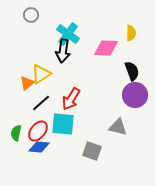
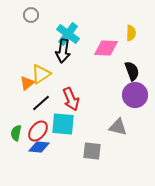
red arrow: rotated 55 degrees counterclockwise
gray square: rotated 12 degrees counterclockwise
